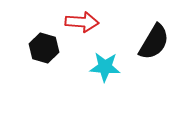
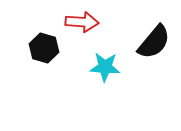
black semicircle: rotated 9 degrees clockwise
